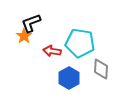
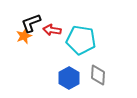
orange star: rotated 14 degrees clockwise
cyan pentagon: moved 1 px right, 3 px up
red arrow: moved 21 px up
gray diamond: moved 3 px left, 6 px down
